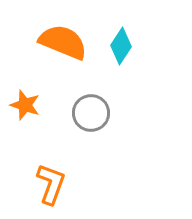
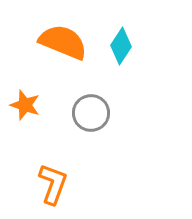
orange L-shape: moved 2 px right
